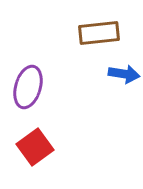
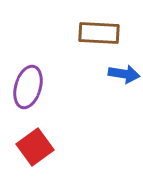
brown rectangle: rotated 9 degrees clockwise
